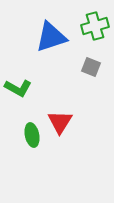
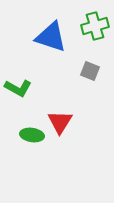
blue triangle: rotated 36 degrees clockwise
gray square: moved 1 px left, 4 px down
green ellipse: rotated 70 degrees counterclockwise
